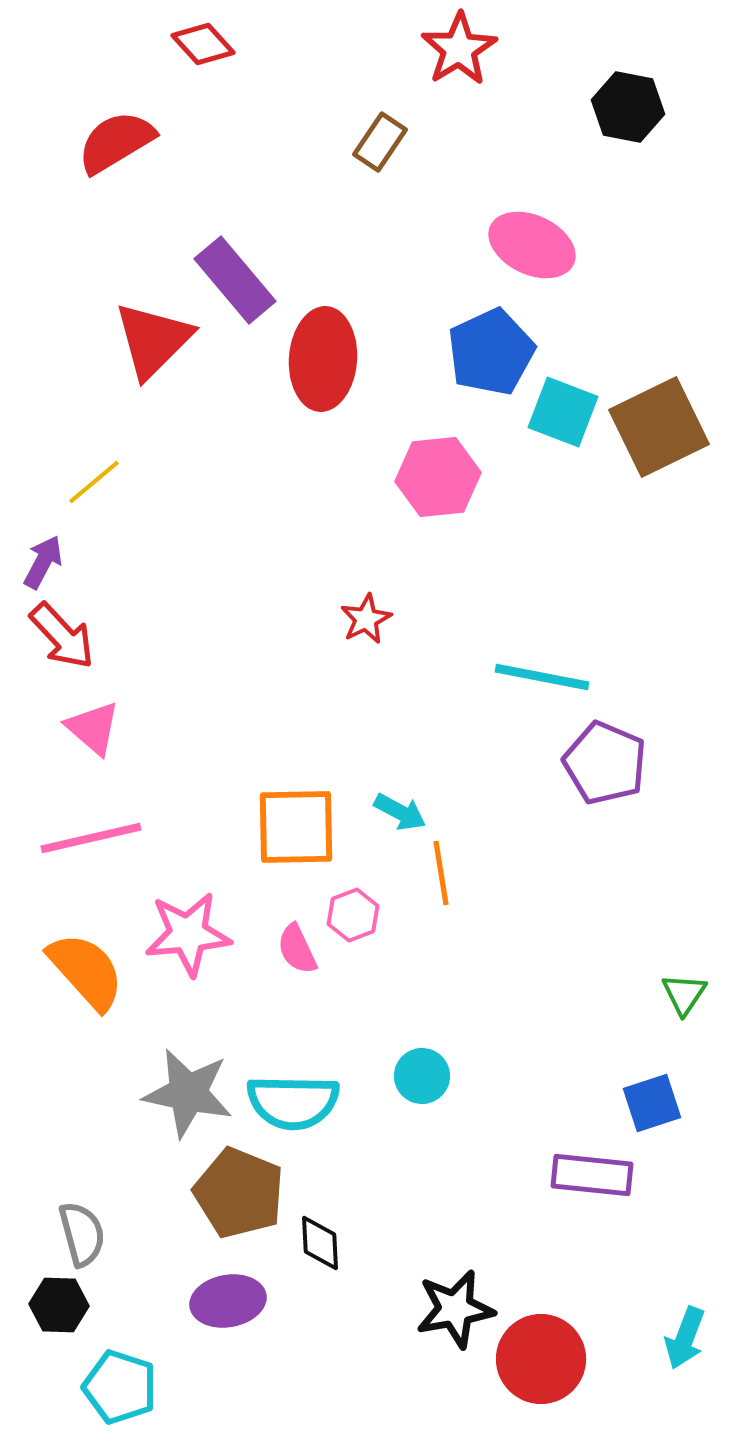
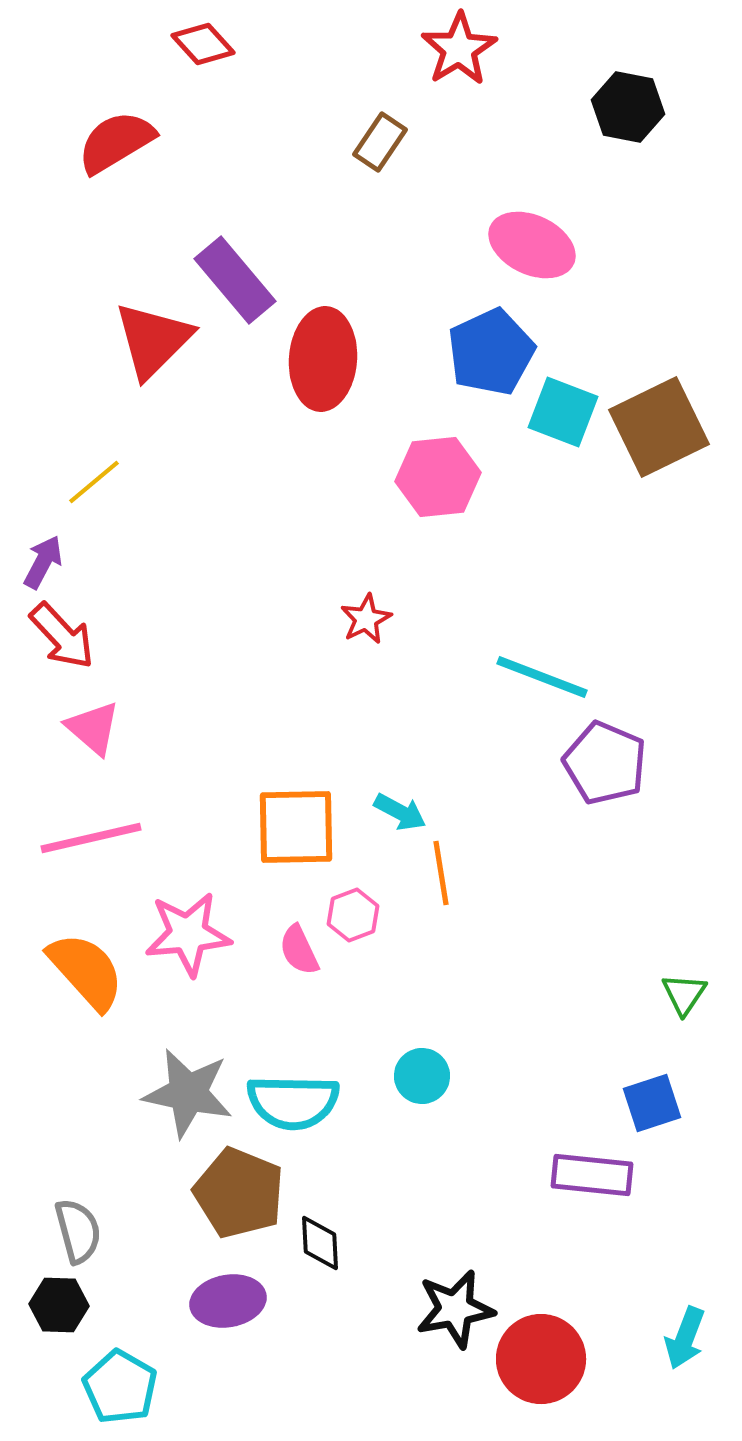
cyan line at (542, 677): rotated 10 degrees clockwise
pink semicircle at (297, 949): moved 2 px right, 1 px down
gray semicircle at (82, 1234): moved 4 px left, 3 px up
cyan pentagon at (120, 1387): rotated 12 degrees clockwise
